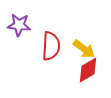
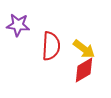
purple star: moved 1 px left
red diamond: moved 4 px left
